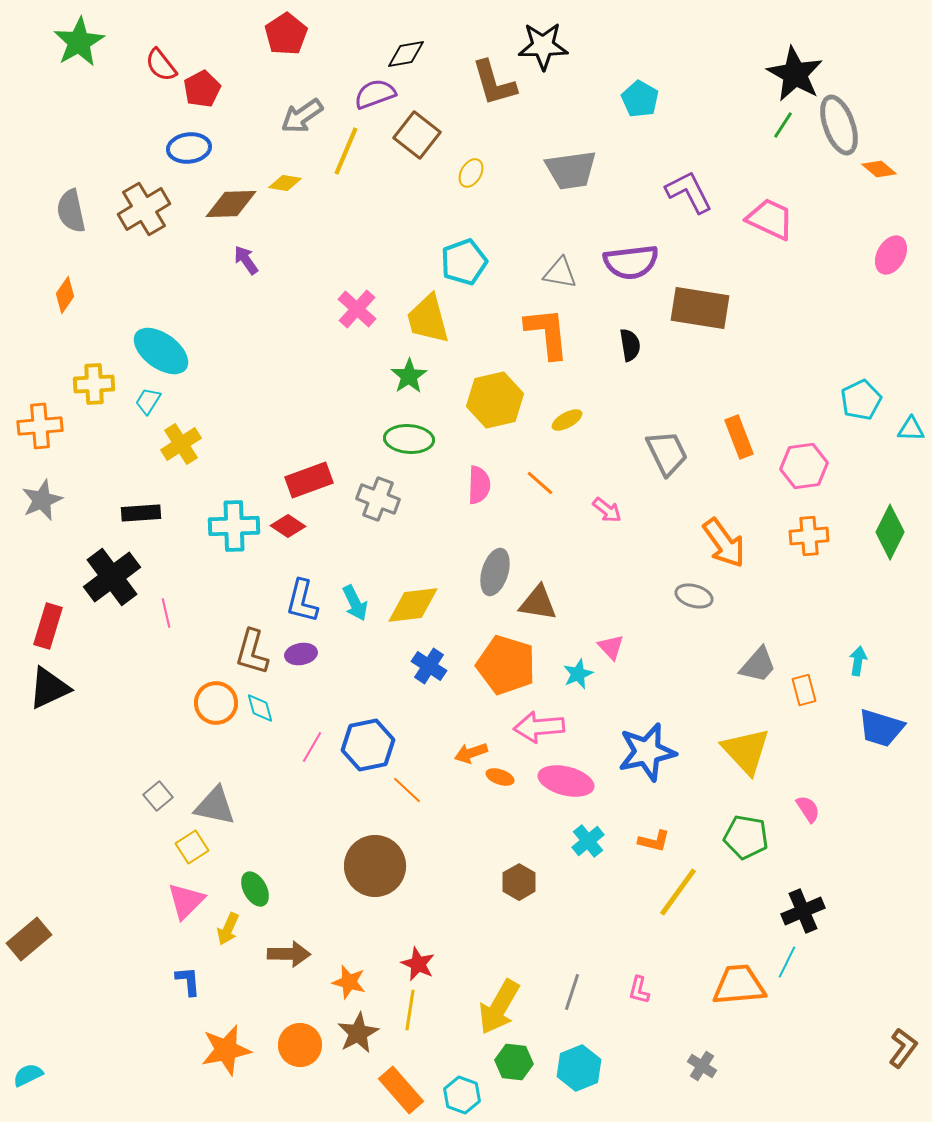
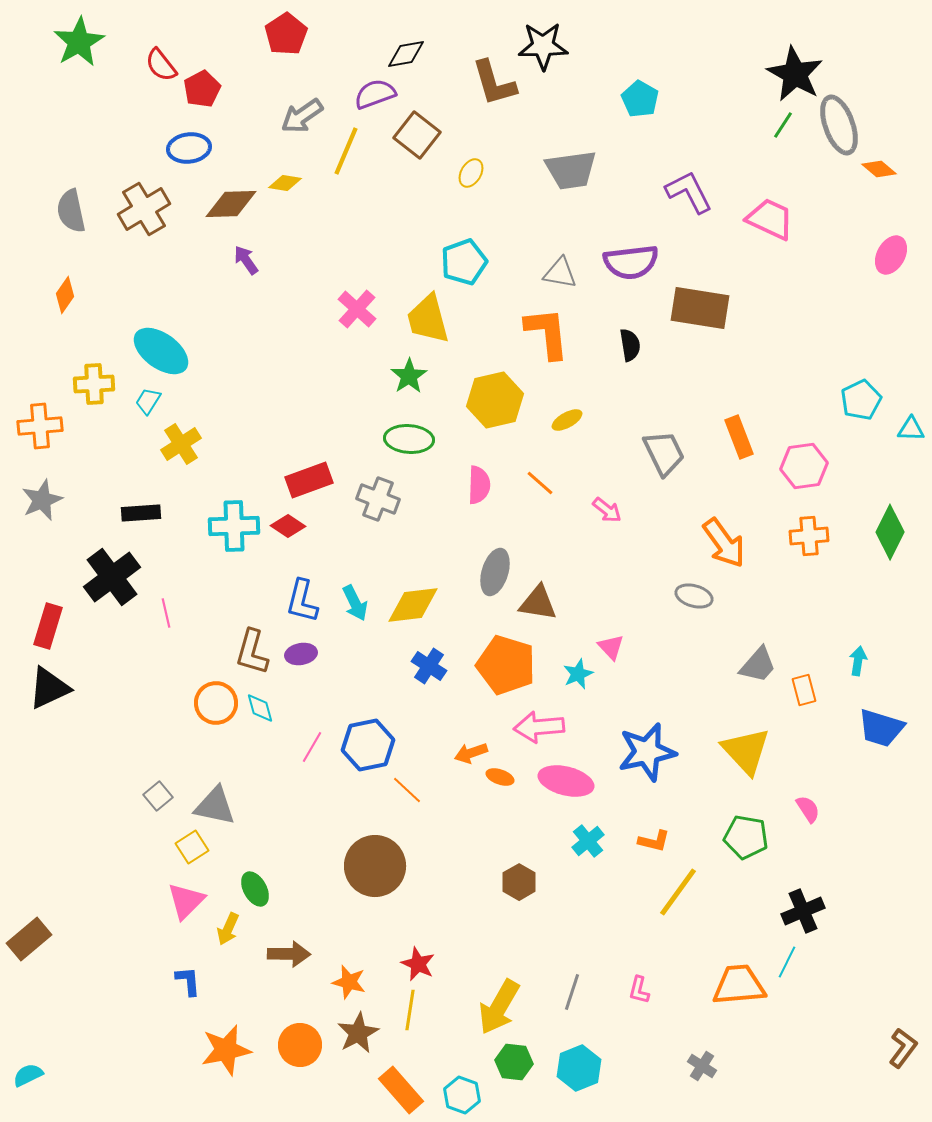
gray trapezoid at (667, 453): moved 3 px left
